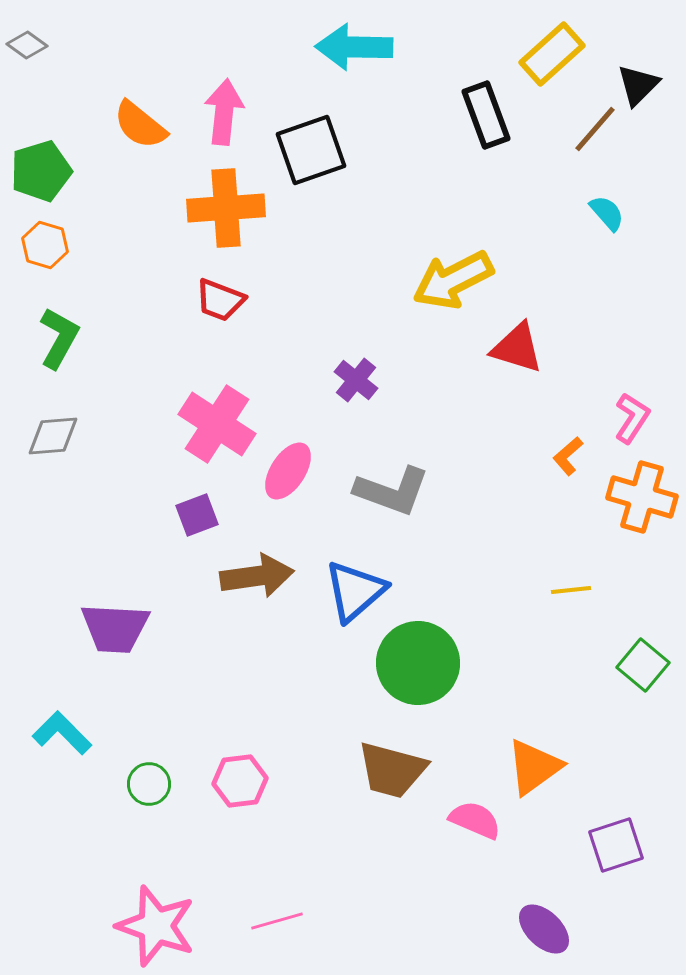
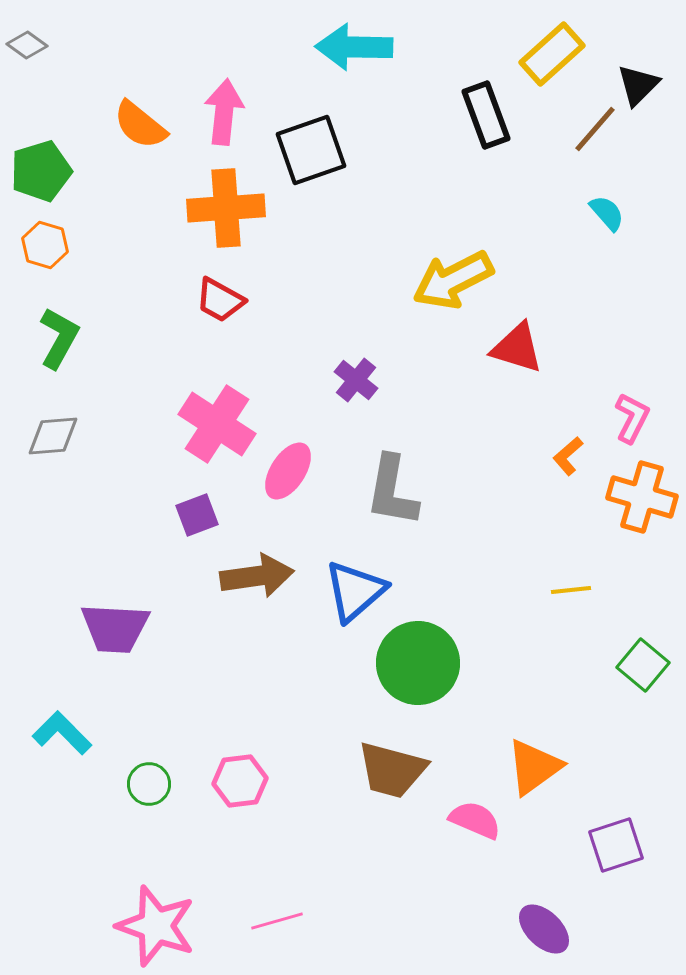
red trapezoid at (220, 300): rotated 8 degrees clockwise
pink L-shape at (632, 418): rotated 6 degrees counterclockwise
gray L-shape at (392, 491): rotated 80 degrees clockwise
